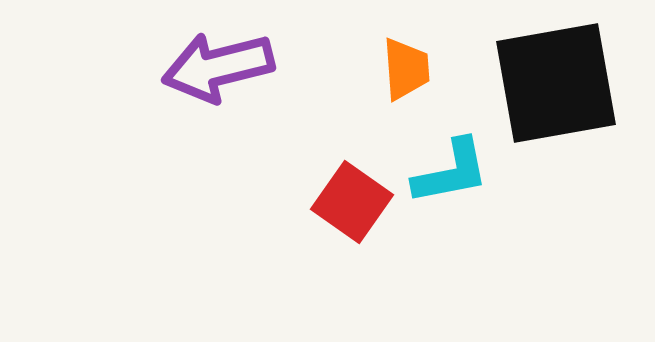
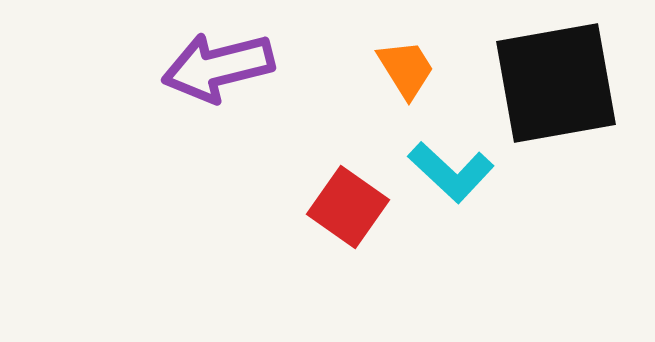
orange trapezoid: rotated 28 degrees counterclockwise
cyan L-shape: rotated 54 degrees clockwise
red square: moved 4 px left, 5 px down
